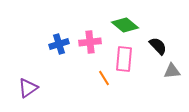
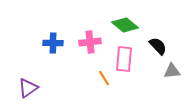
blue cross: moved 6 px left, 1 px up; rotated 18 degrees clockwise
